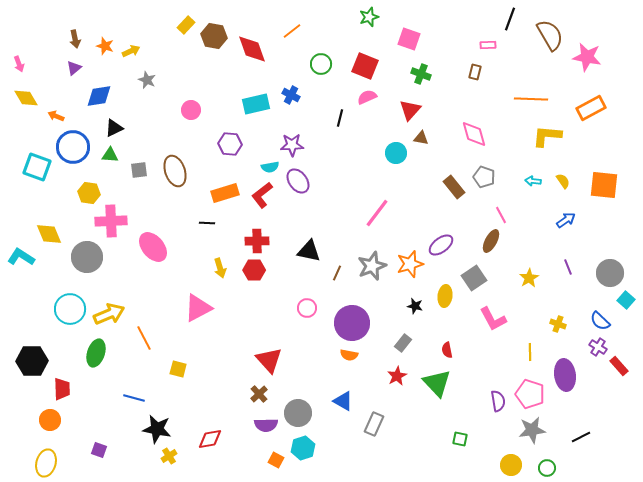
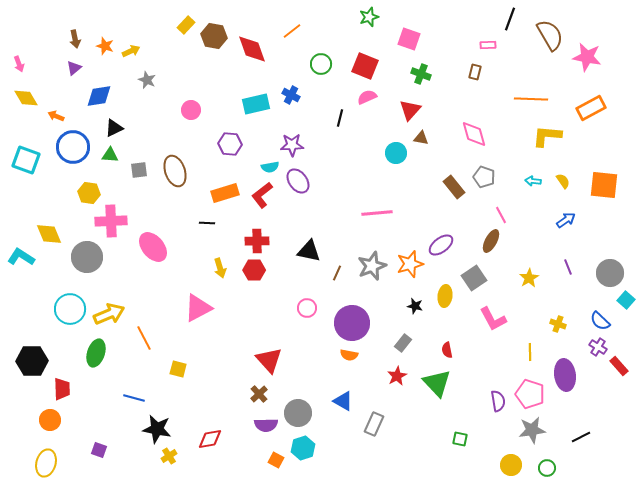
cyan square at (37, 167): moved 11 px left, 7 px up
pink line at (377, 213): rotated 48 degrees clockwise
